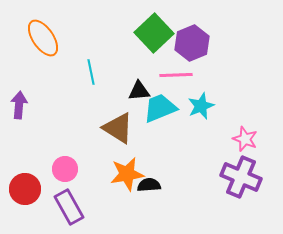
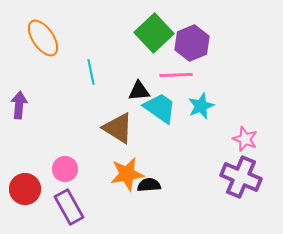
cyan trapezoid: rotated 57 degrees clockwise
